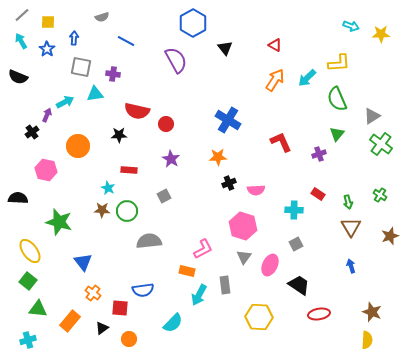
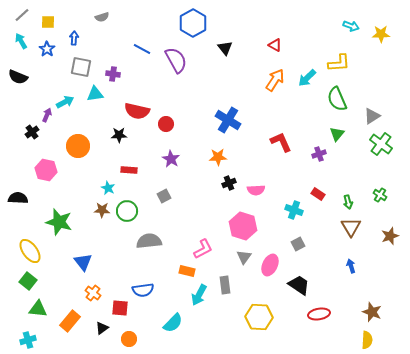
blue line at (126, 41): moved 16 px right, 8 px down
cyan cross at (294, 210): rotated 18 degrees clockwise
gray square at (296, 244): moved 2 px right
